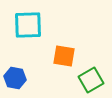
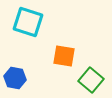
cyan square: moved 3 px up; rotated 20 degrees clockwise
green square: rotated 20 degrees counterclockwise
